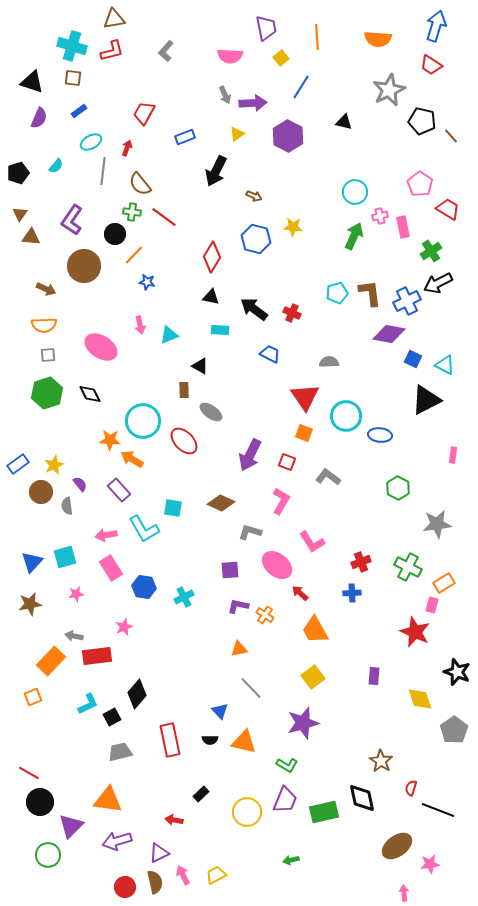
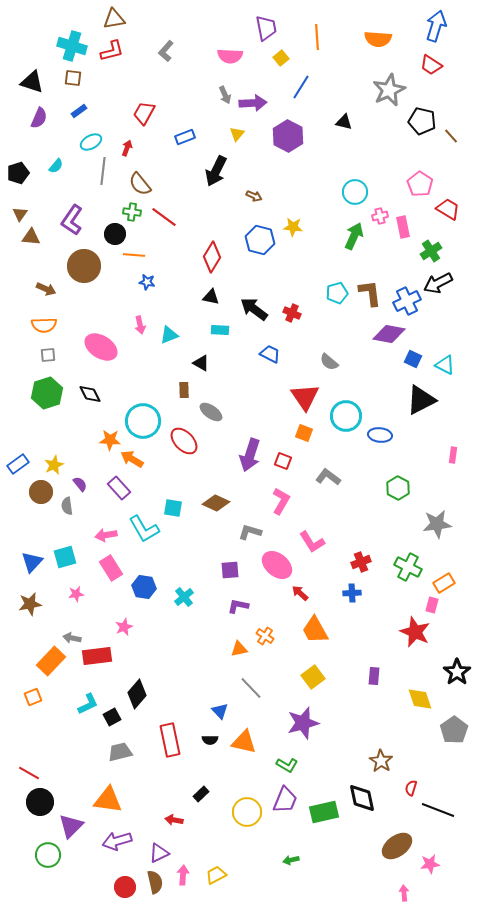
yellow triangle at (237, 134): rotated 14 degrees counterclockwise
blue hexagon at (256, 239): moved 4 px right, 1 px down
orange line at (134, 255): rotated 50 degrees clockwise
gray semicircle at (329, 362): rotated 138 degrees counterclockwise
black triangle at (200, 366): moved 1 px right, 3 px up
black triangle at (426, 400): moved 5 px left
purple arrow at (250, 455): rotated 8 degrees counterclockwise
red square at (287, 462): moved 4 px left, 1 px up
purple rectangle at (119, 490): moved 2 px up
brown diamond at (221, 503): moved 5 px left
cyan cross at (184, 597): rotated 12 degrees counterclockwise
orange cross at (265, 615): moved 21 px down
gray arrow at (74, 636): moved 2 px left, 2 px down
black star at (457, 672): rotated 16 degrees clockwise
pink arrow at (183, 875): rotated 30 degrees clockwise
